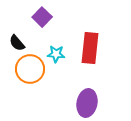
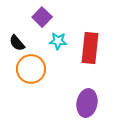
cyan star: moved 2 px right, 13 px up
orange circle: moved 1 px right
